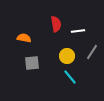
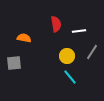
white line: moved 1 px right
gray square: moved 18 px left
